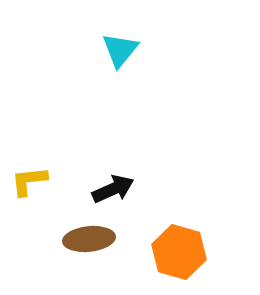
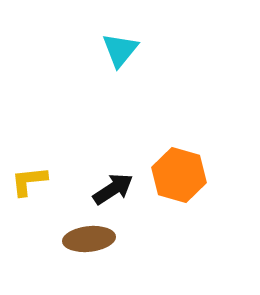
black arrow: rotated 9 degrees counterclockwise
orange hexagon: moved 77 px up
